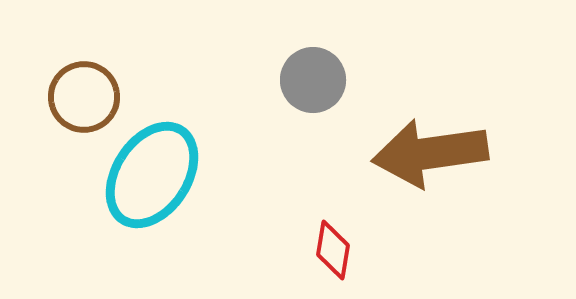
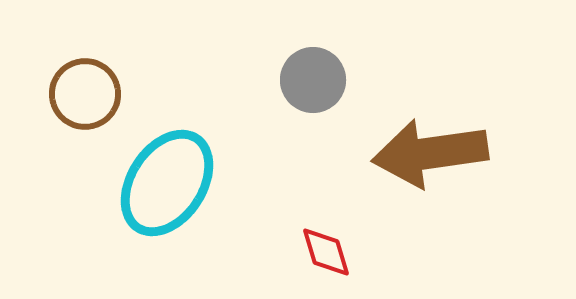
brown circle: moved 1 px right, 3 px up
cyan ellipse: moved 15 px right, 8 px down
red diamond: moved 7 px left, 2 px down; rotated 26 degrees counterclockwise
